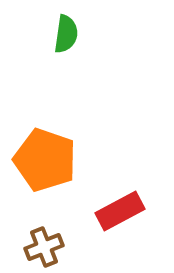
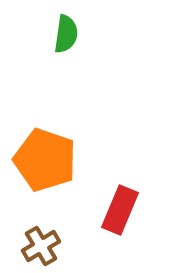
red rectangle: moved 1 px up; rotated 39 degrees counterclockwise
brown cross: moved 3 px left, 1 px up; rotated 9 degrees counterclockwise
